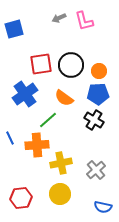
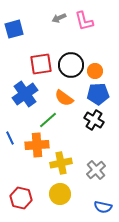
orange circle: moved 4 px left
red hexagon: rotated 20 degrees clockwise
